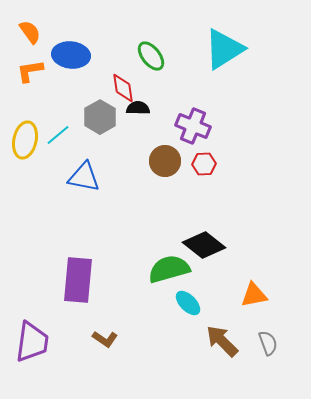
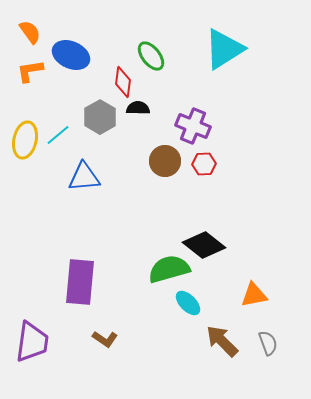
blue ellipse: rotated 18 degrees clockwise
red diamond: moved 6 px up; rotated 16 degrees clockwise
blue triangle: rotated 16 degrees counterclockwise
purple rectangle: moved 2 px right, 2 px down
